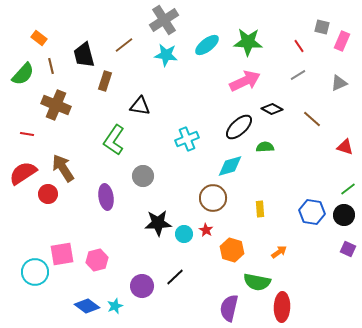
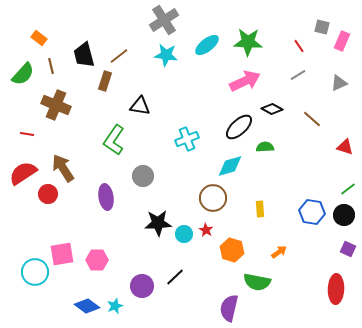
brown line at (124, 45): moved 5 px left, 11 px down
pink hexagon at (97, 260): rotated 15 degrees clockwise
red ellipse at (282, 307): moved 54 px right, 18 px up
